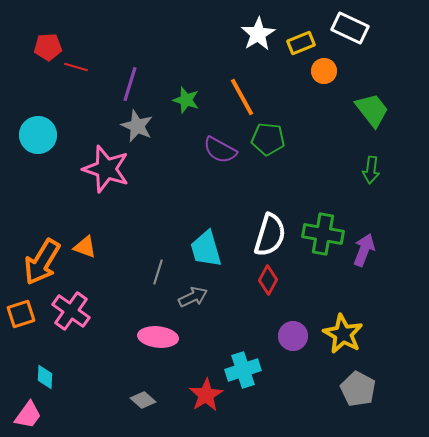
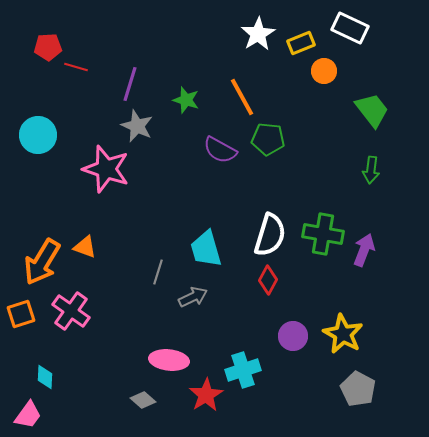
pink ellipse: moved 11 px right, 23 px down
